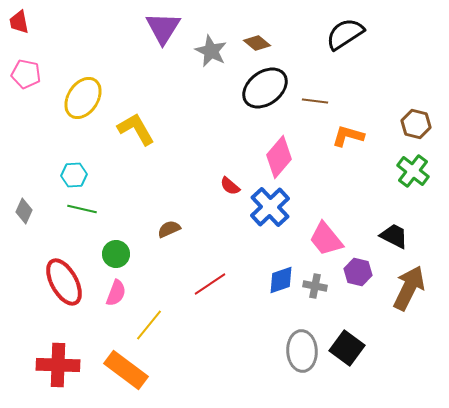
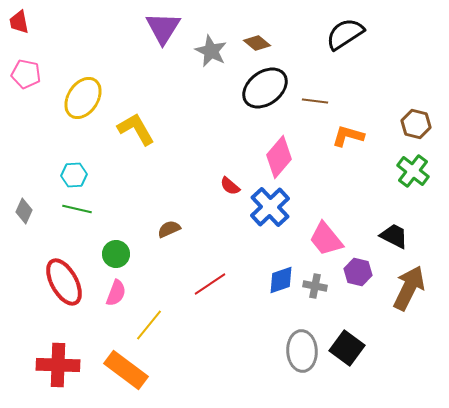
green line: moved 5 px left
